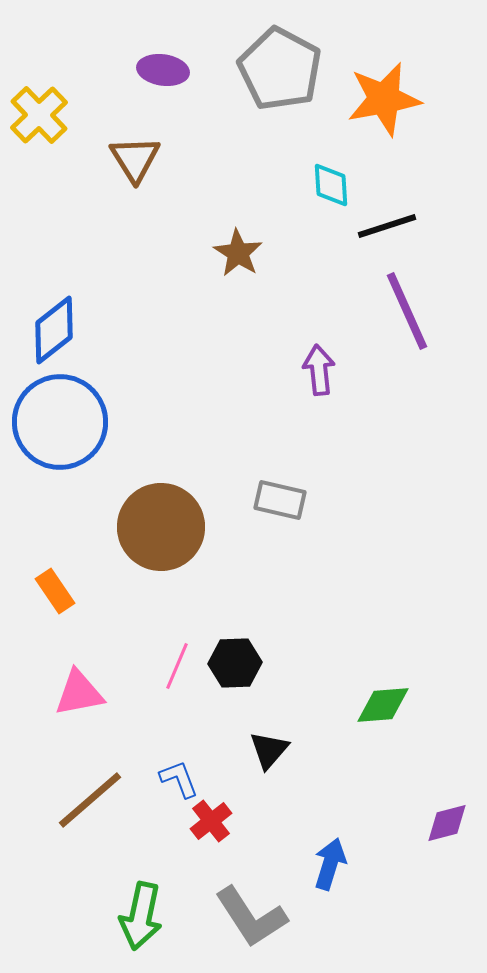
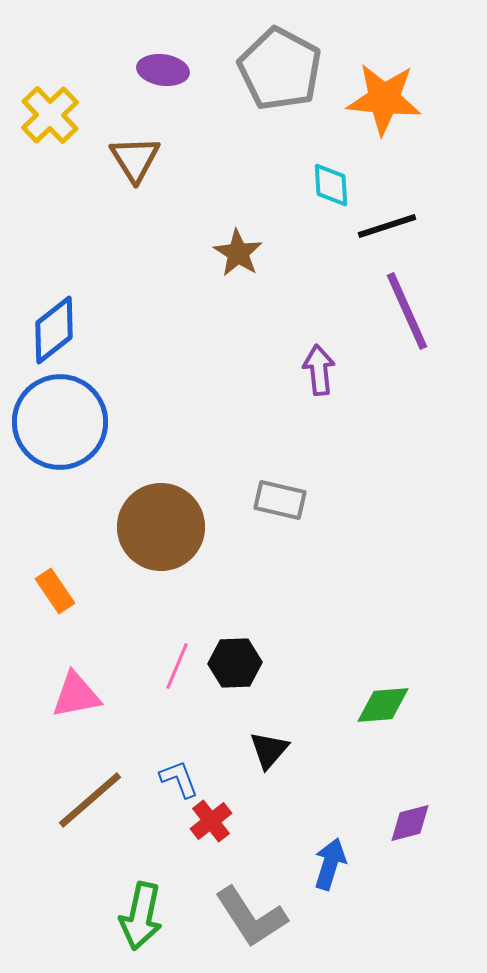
orange star: rotated 16 degrees clockwise
yellow cross: moved 11 px right
pink triangle: moved 3 px left, 2 px down
purple diamond: moved 37 px left
